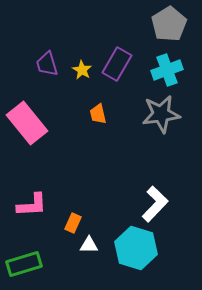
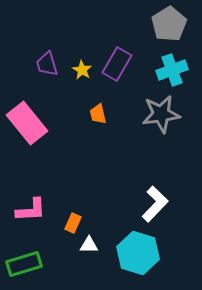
cyan cross: moved 5 px right
pink L-shape: moved 1 px left, 5 px down
cyan hexagon: moved 2 px right, 5 px down
